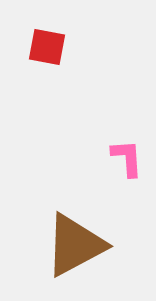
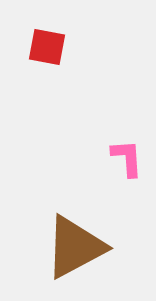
brown triangle: moved 2 px down
